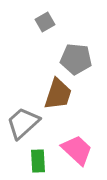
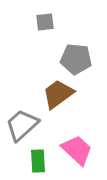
gray square: rotated 24 degrees clockwise
brown trapezoid: rotated 144 degrees counterclockwise
gray trapezoid: moved 1 px left, 2 px down
